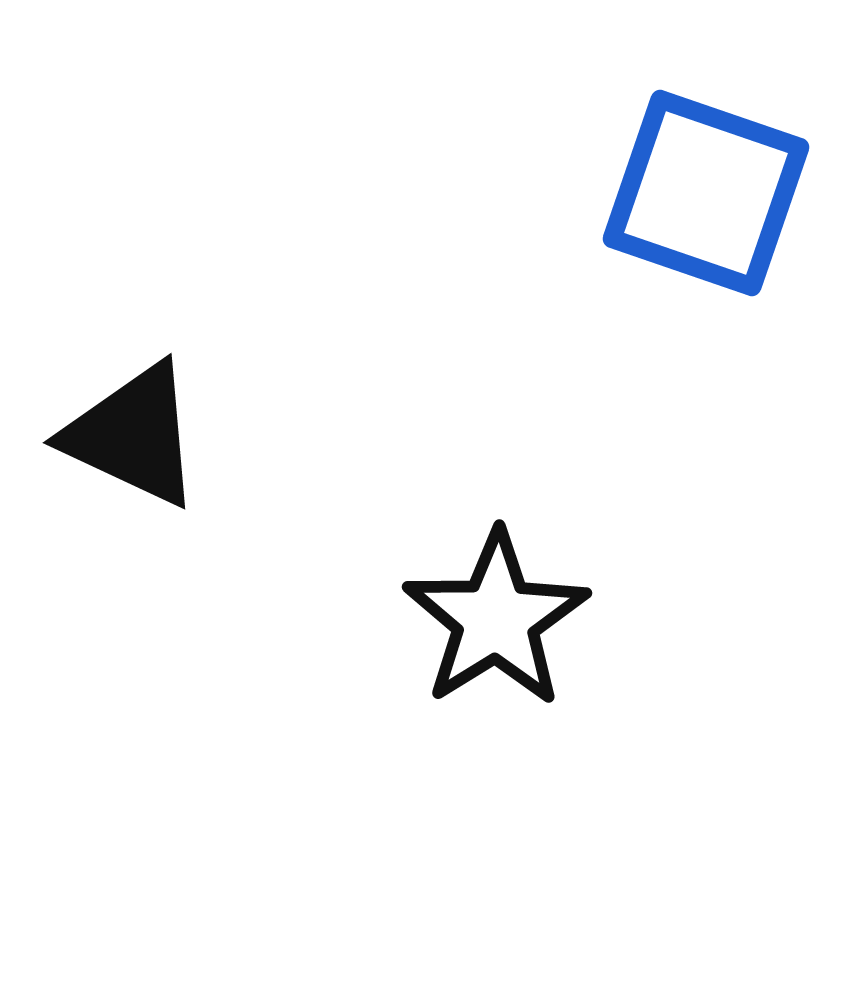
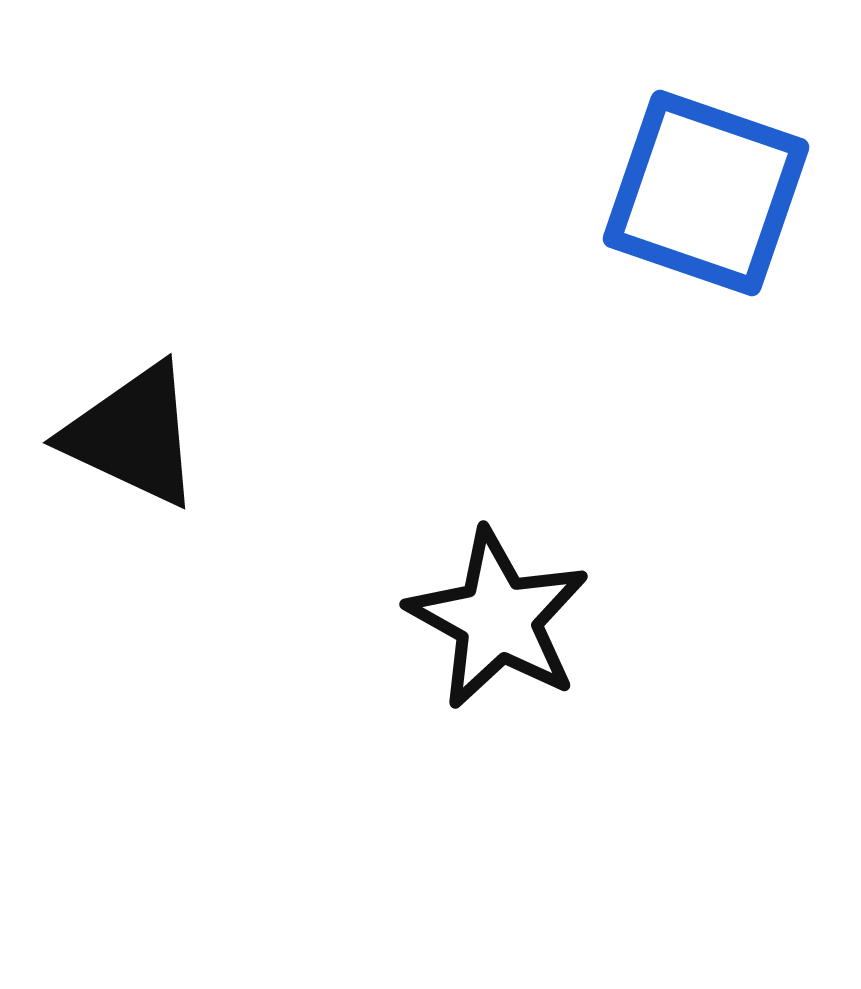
black star: moved 2 px right; rotated 11 degrees counterclockwise
